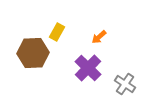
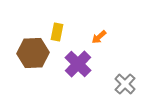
yellow rectangle: rotated 18 degrees counterclockwise
purple cross: moved 10 px left, 4 px up
gray cross: rotated 10 degrees clockwise
